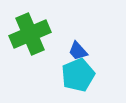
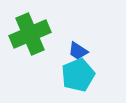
blue trapezoid: rotated 15 degrees counterclockwise
